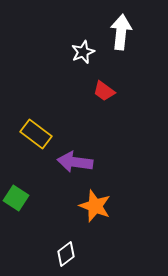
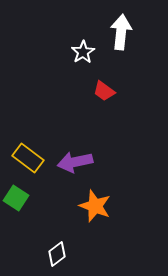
white star: rotated 10 degrees counterclockwise
yellow rectangle: moved 8 px left, 24 px down
purple arrow: rotated 20 degrees counterclockwise
white diamond: moved 9 px left
